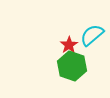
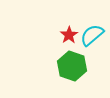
red star: moved 10 px up
